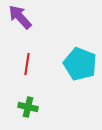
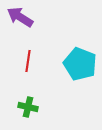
purple arrow: rotated 16 degrees counterclockwise
red line: moved 1 px right, 3 px up
